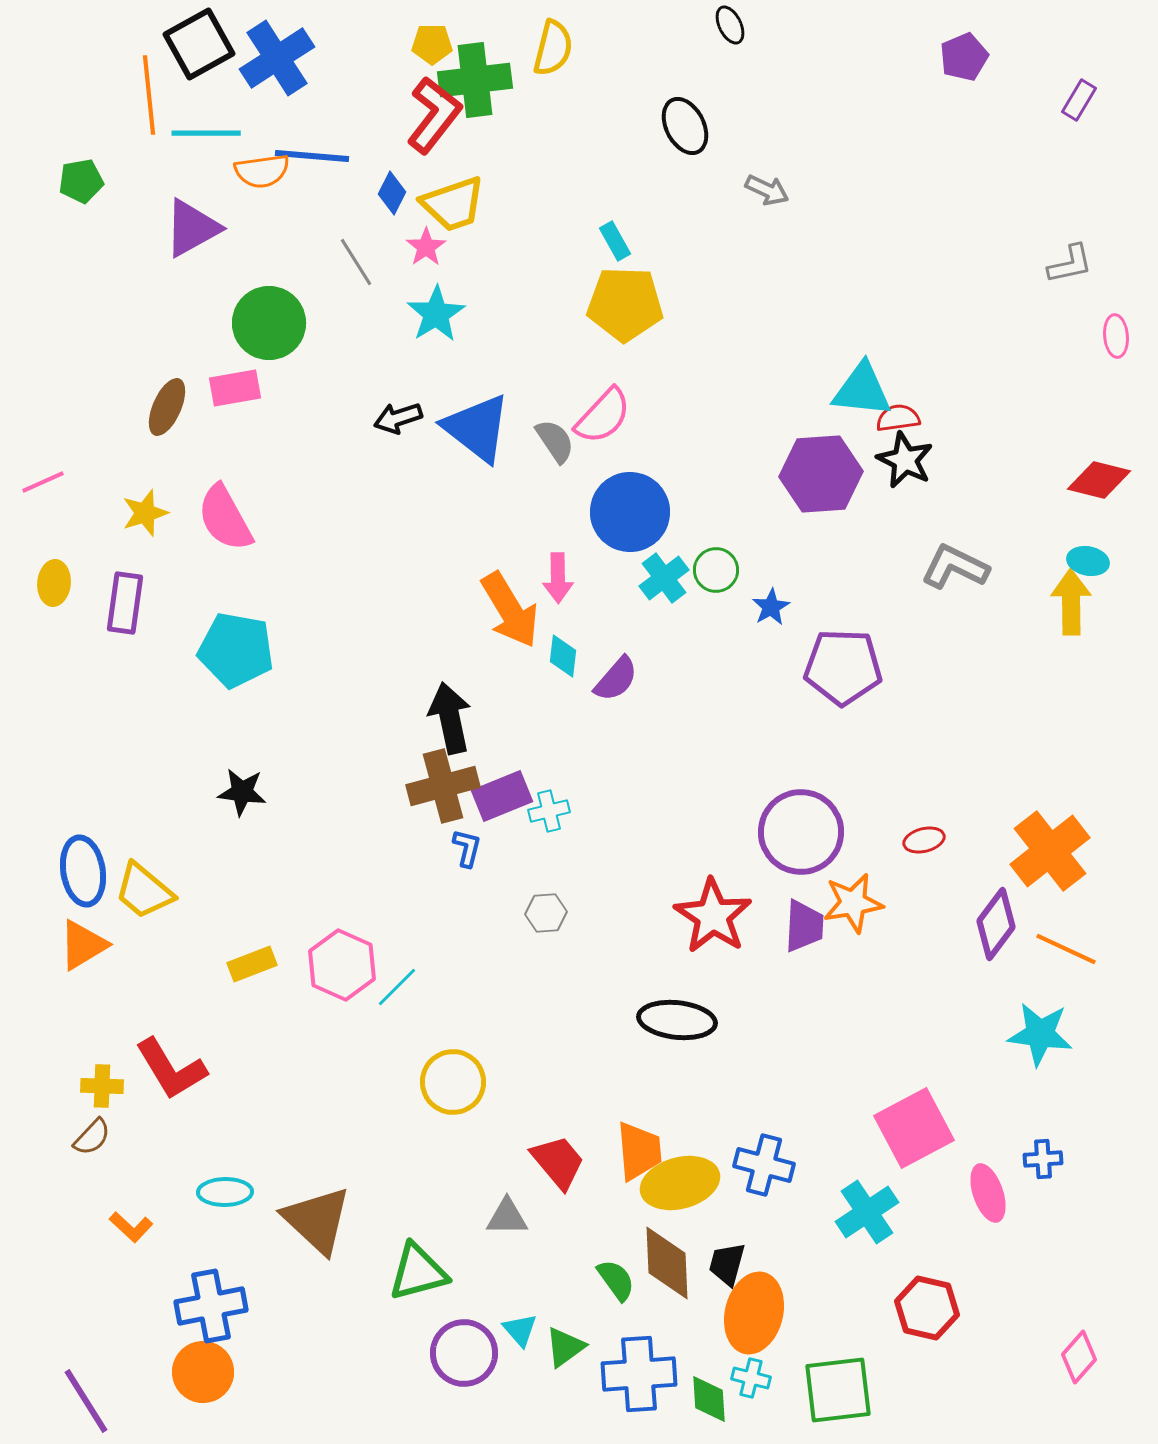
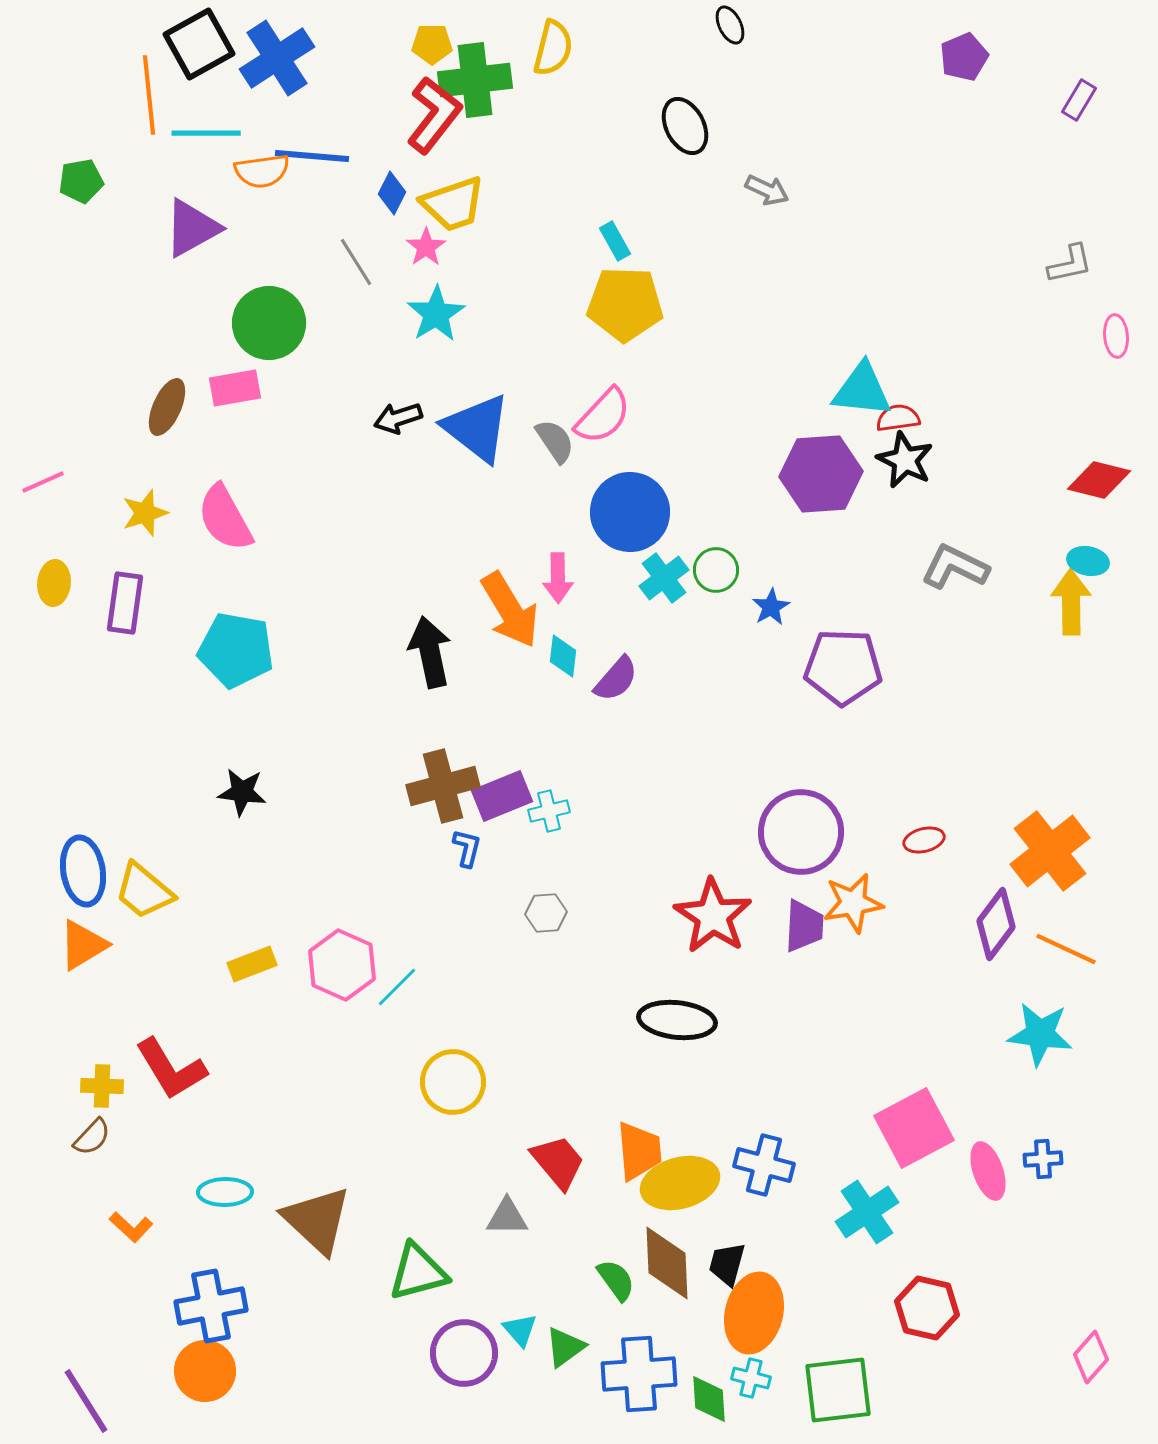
black arrow at (450, 718): moved 20 px left, 66 px up
pink ellipse at (988, 1193): moved 22 px up
pink diamond at (1079, 1357): moved 12 px right
orange circle at (203, 1372): moved 2 px right, 1 px up
